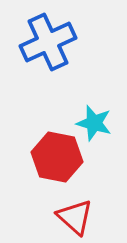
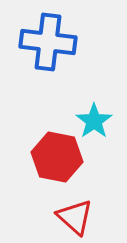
blue cross: rotated 32 degrees clockwise
cyan star: moved 2 px up; rotated 21 degrees clockwise
